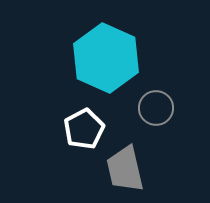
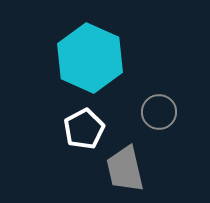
cyan hexagon: moved 16 px left
gray circle: moved 3 px right, 4 px down
